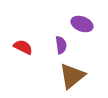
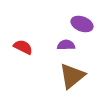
purple semicircle: moved 5 px right; rotated 84 degrees counterclockwise
